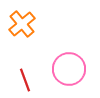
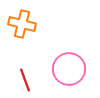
orange cross: rotated 36 degrees counterclockwise
